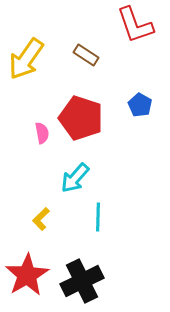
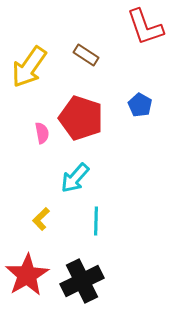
red L-shape: moved 10 px right, 2 px down
yellow arrow: moved 3 px right, 8 px down
cyan line: moved 2 px left, 4 px down
